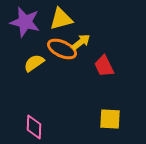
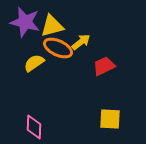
yellow triangle: moved 9 px left, 7 px down
orange ellipse: moved 4 px left, 1 px up
red trapezoid: rotated 90 degrees clockwise
